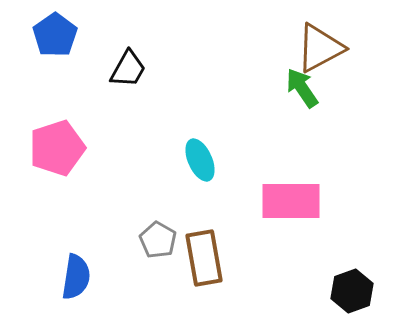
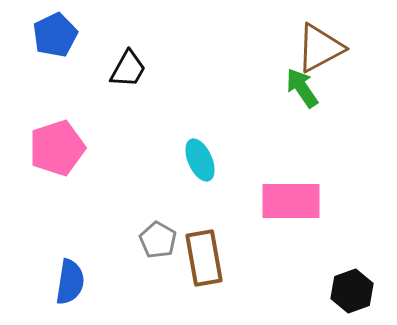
blue pentagon: rotated 9 degrees clockwise
blue semicircle: moved 6 px left, 5 px down
